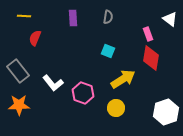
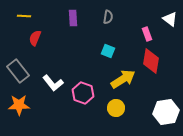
pink rectangle: moved 1 px left
red diamond: moved 3 px down
white hexagon: rotated 10 degrees clockwise
